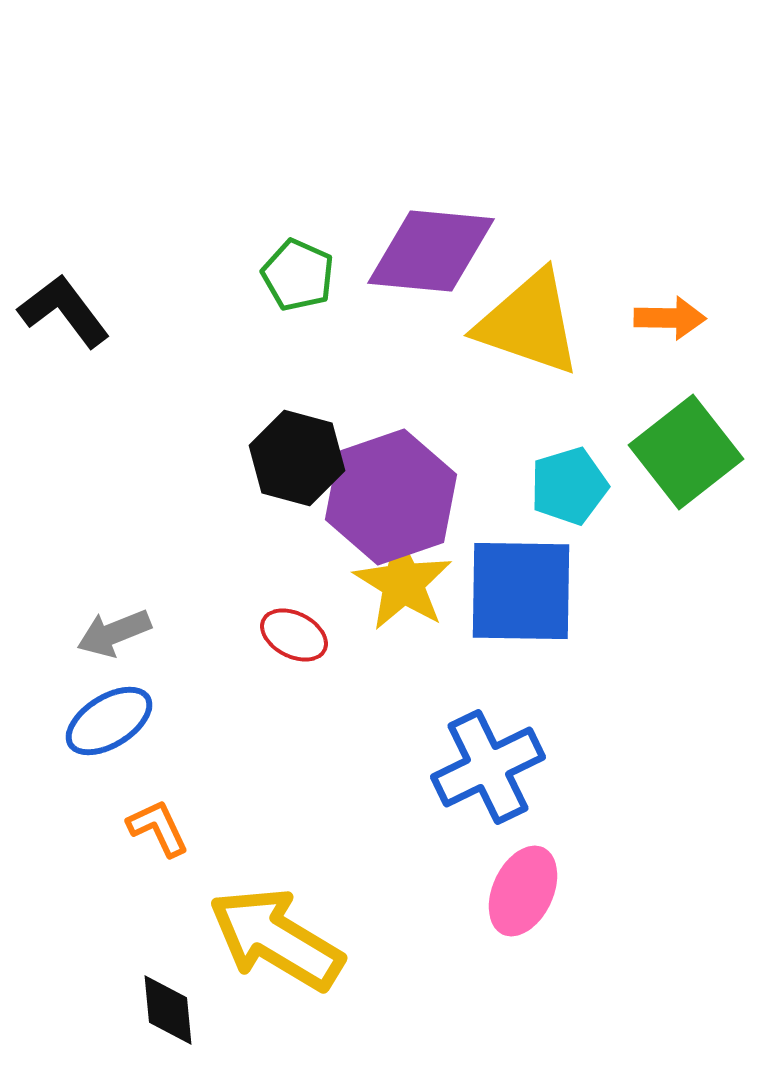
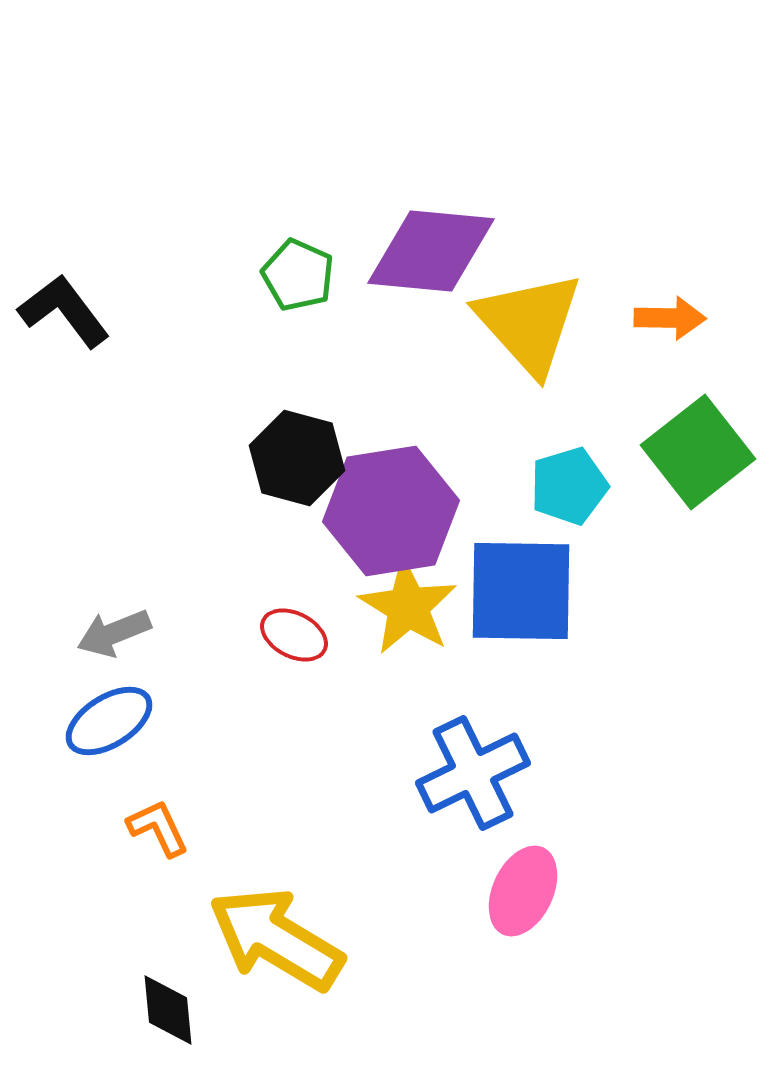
yellow triangle: rotated 29 degrees clockwise
green square: moved 12 px right
purple hexagon: moved 14 px down; rotated 10 degrees clockwise
yellow star: moved 5 px right, 24 px down
blue cross: moved 15 px left, 6 px down
